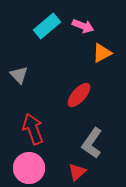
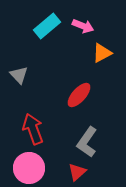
gray L-shape: moved 5 px left, 1 px up
